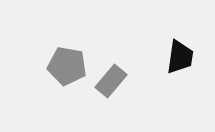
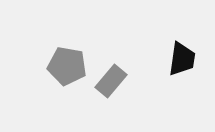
black trapezoid: moved 2 px right, 2 px down
